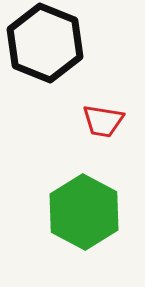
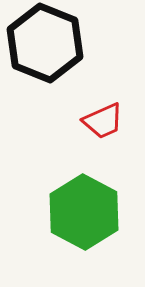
red trapezoid: rotated 33 degrees counterclockwise
